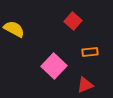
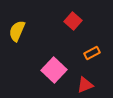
yellow semicircle: moved 3 px right, 2 px down; rotated 95 degrees counterclockwise
orange rectangle: moved 2 px right, 1 px down; rotated 21 degrees counterclockwise
pink square: moved 4 px down
